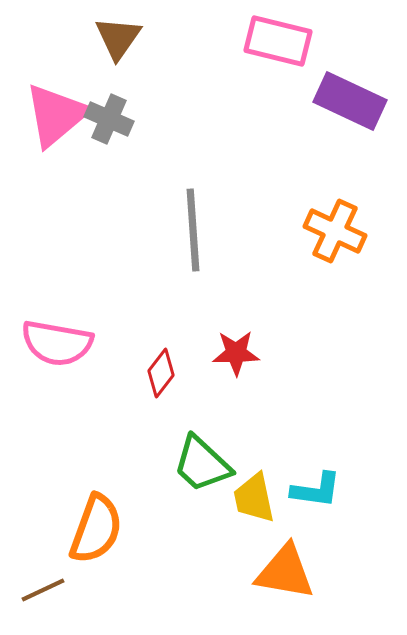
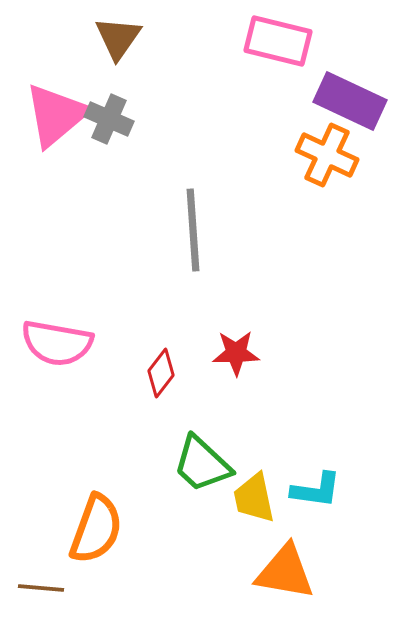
orange cross: moved 8 px left, 76 px up
brown line: moved 2 px left, 2 px up; rotated 30 degrees clockwise
